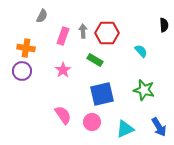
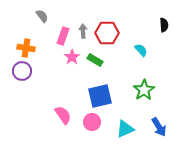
gray semicircle: rotated 64 degrees counterclockwise
cyan semicircle: moved 1 px up
pink star: moved 9 px right, 13 px up
green star: rotated 25 degrees clockwise
blue square: moved 2 px left, 2 px down
